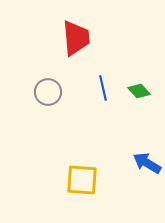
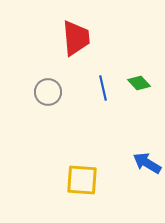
green diamond: moved 8 px up
